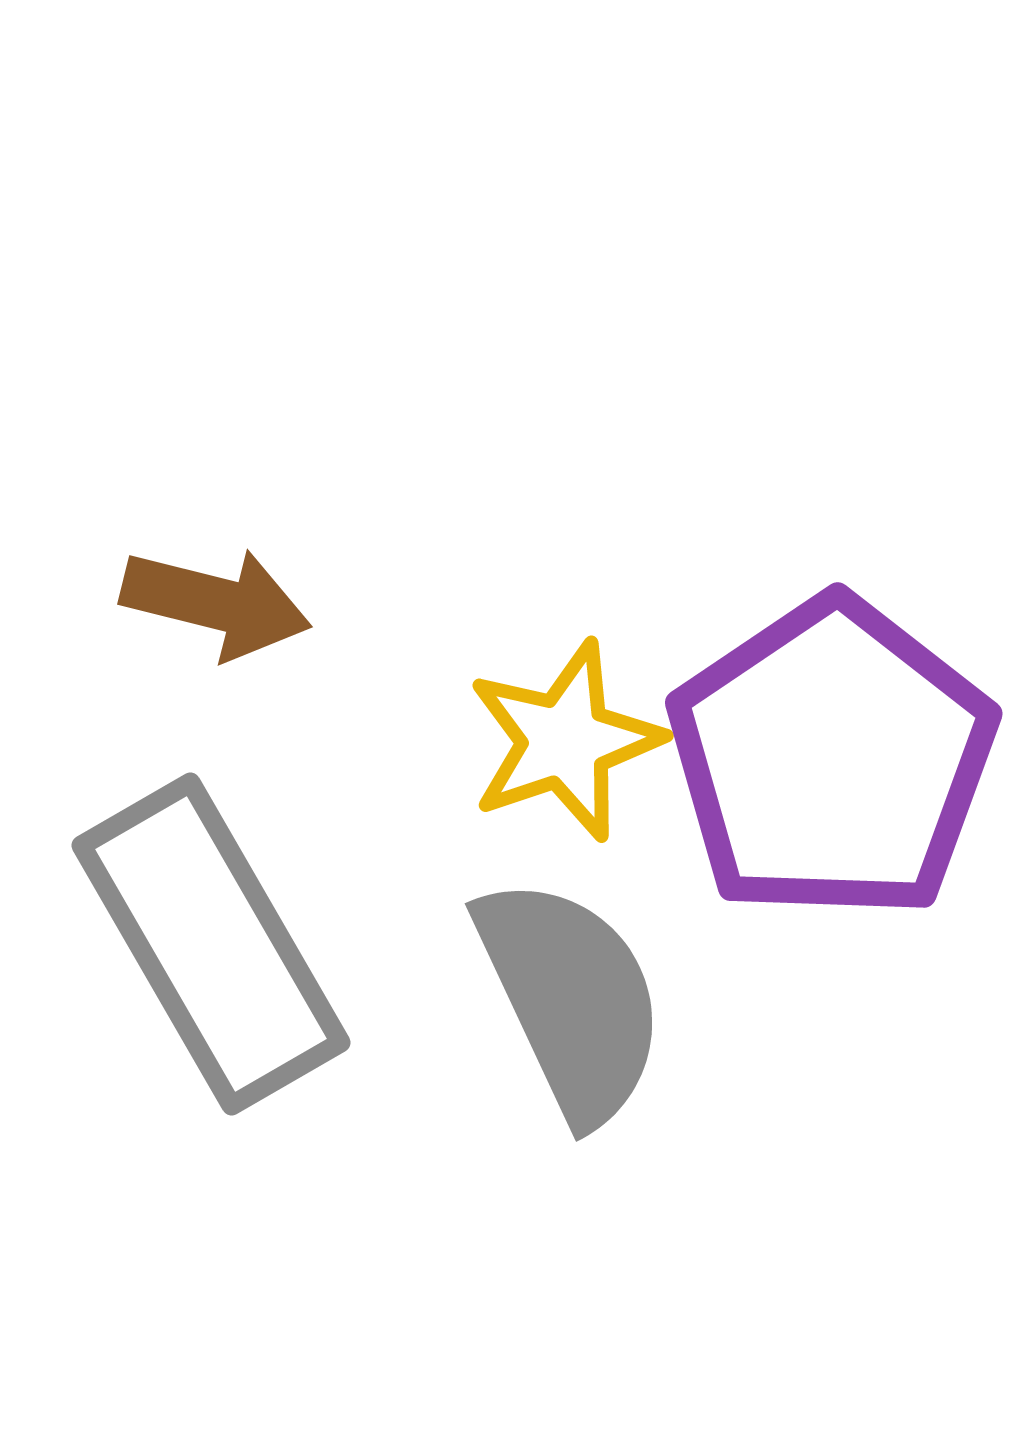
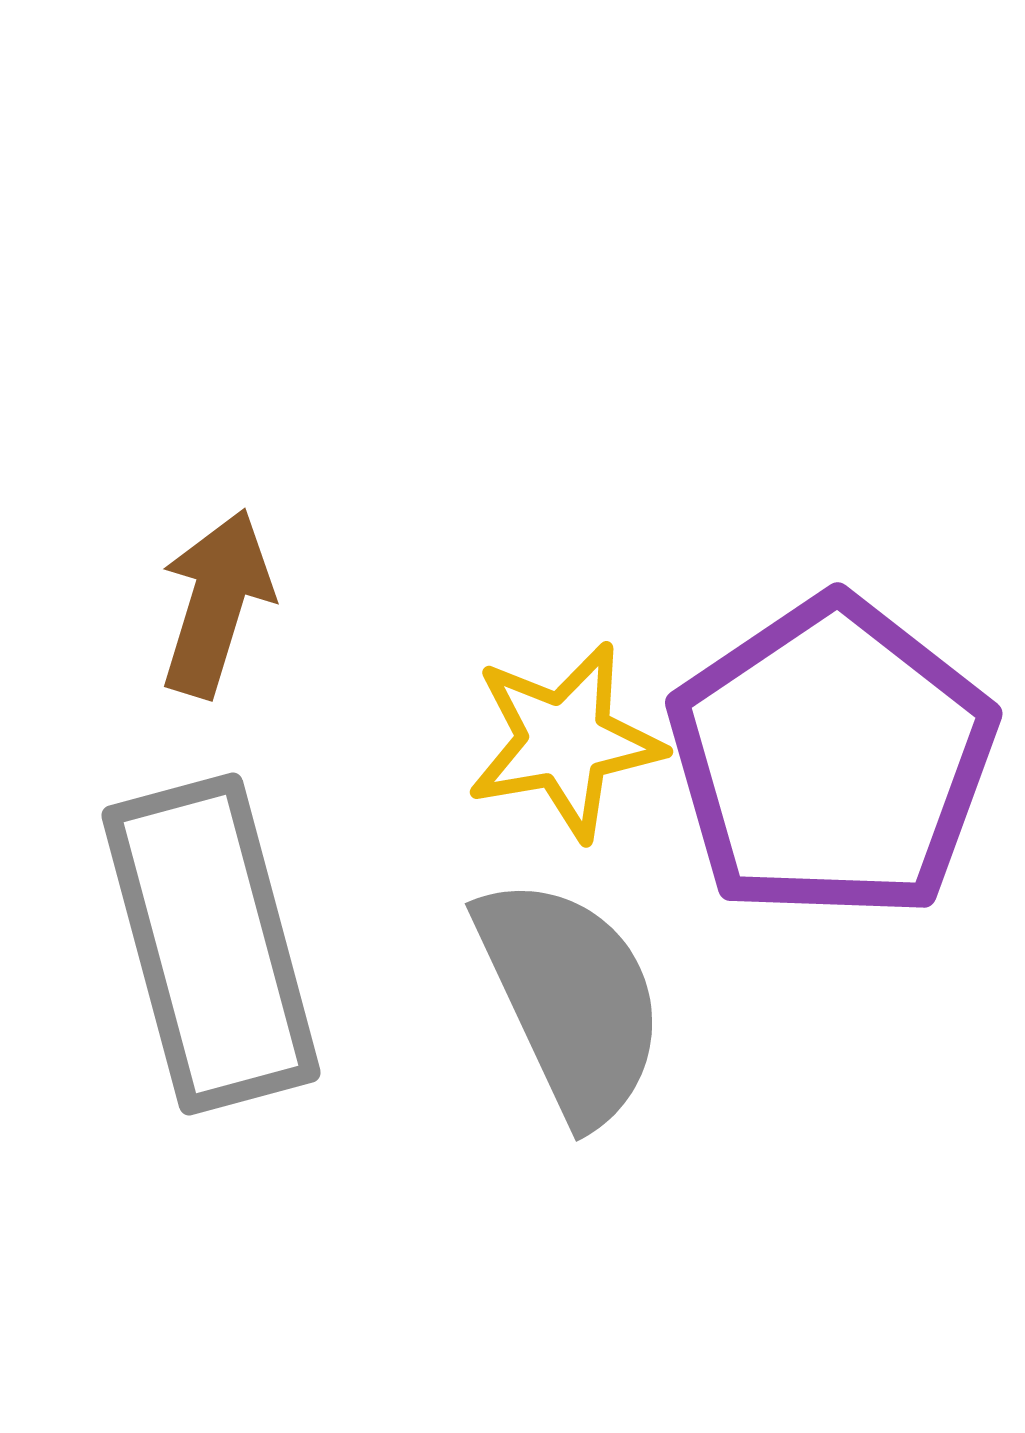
brown arrow: rotated 87 degrees counterclockwise
yellow star: rotated 9 degrees clockwise
gray rectangle: rotated 15 degrees clockwise
